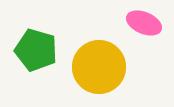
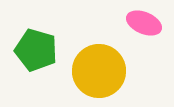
yellow circle: moved 4 px down
